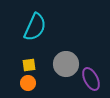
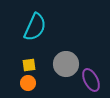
purple ellipse: moved 1 px down
